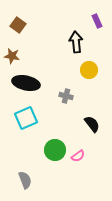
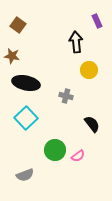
cyan square: rotated 20 degrees counterclockwise
gray semicircle: moved 5 px up; rotated 90 degrees clockwise
